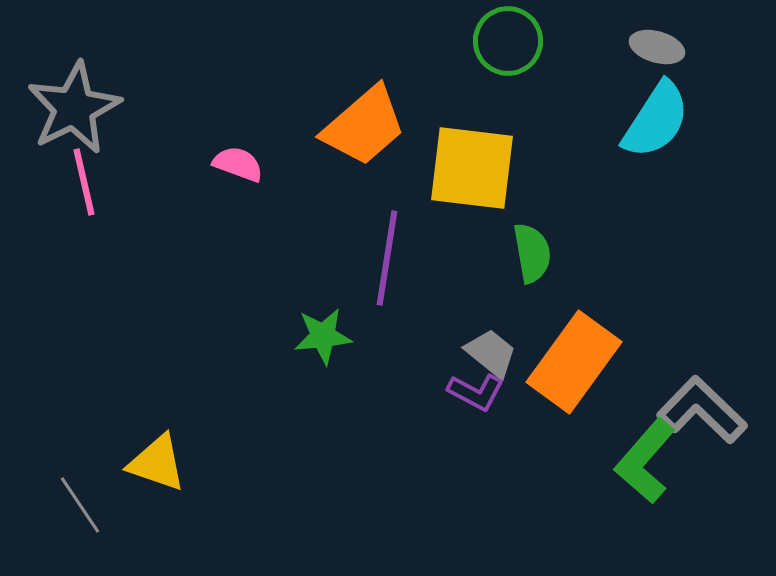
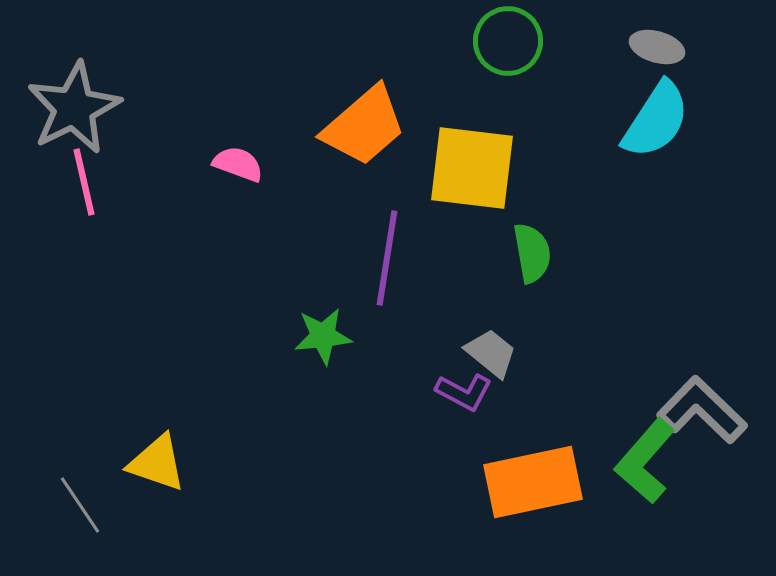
orange rectangle: moved 41 px left, 120 px down; rotated 42 degrees clockwise
purple L-shape: moved 12 px left
